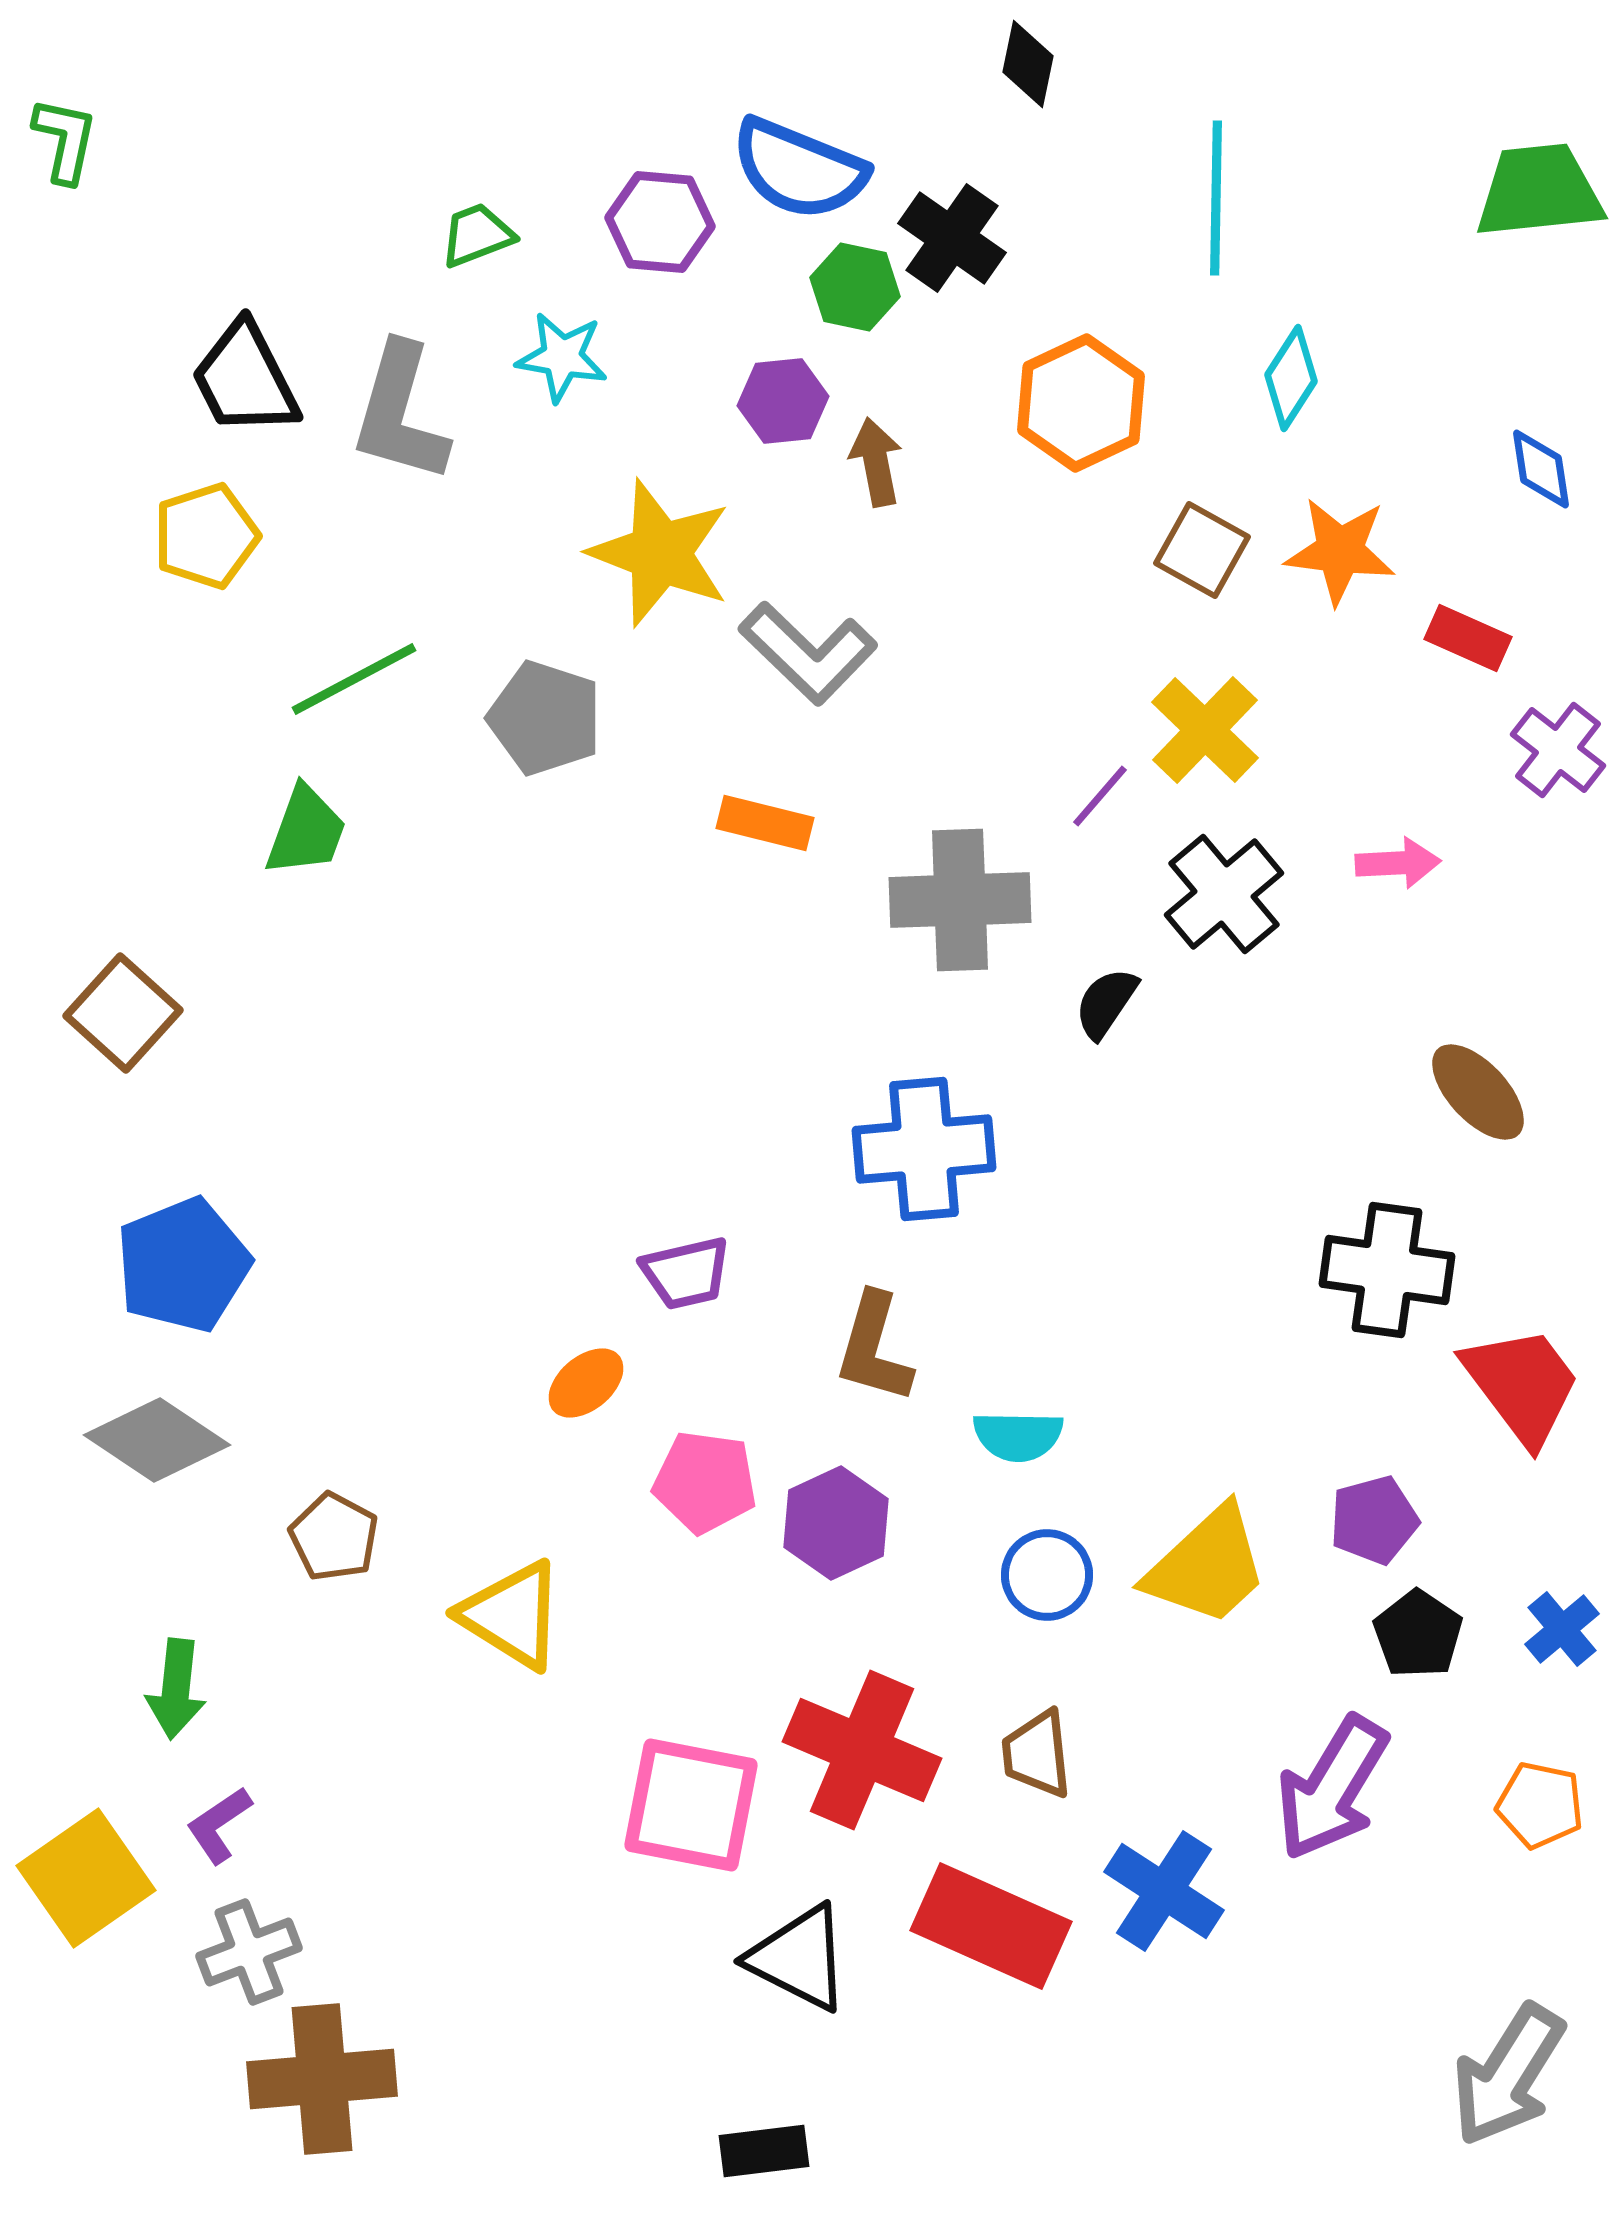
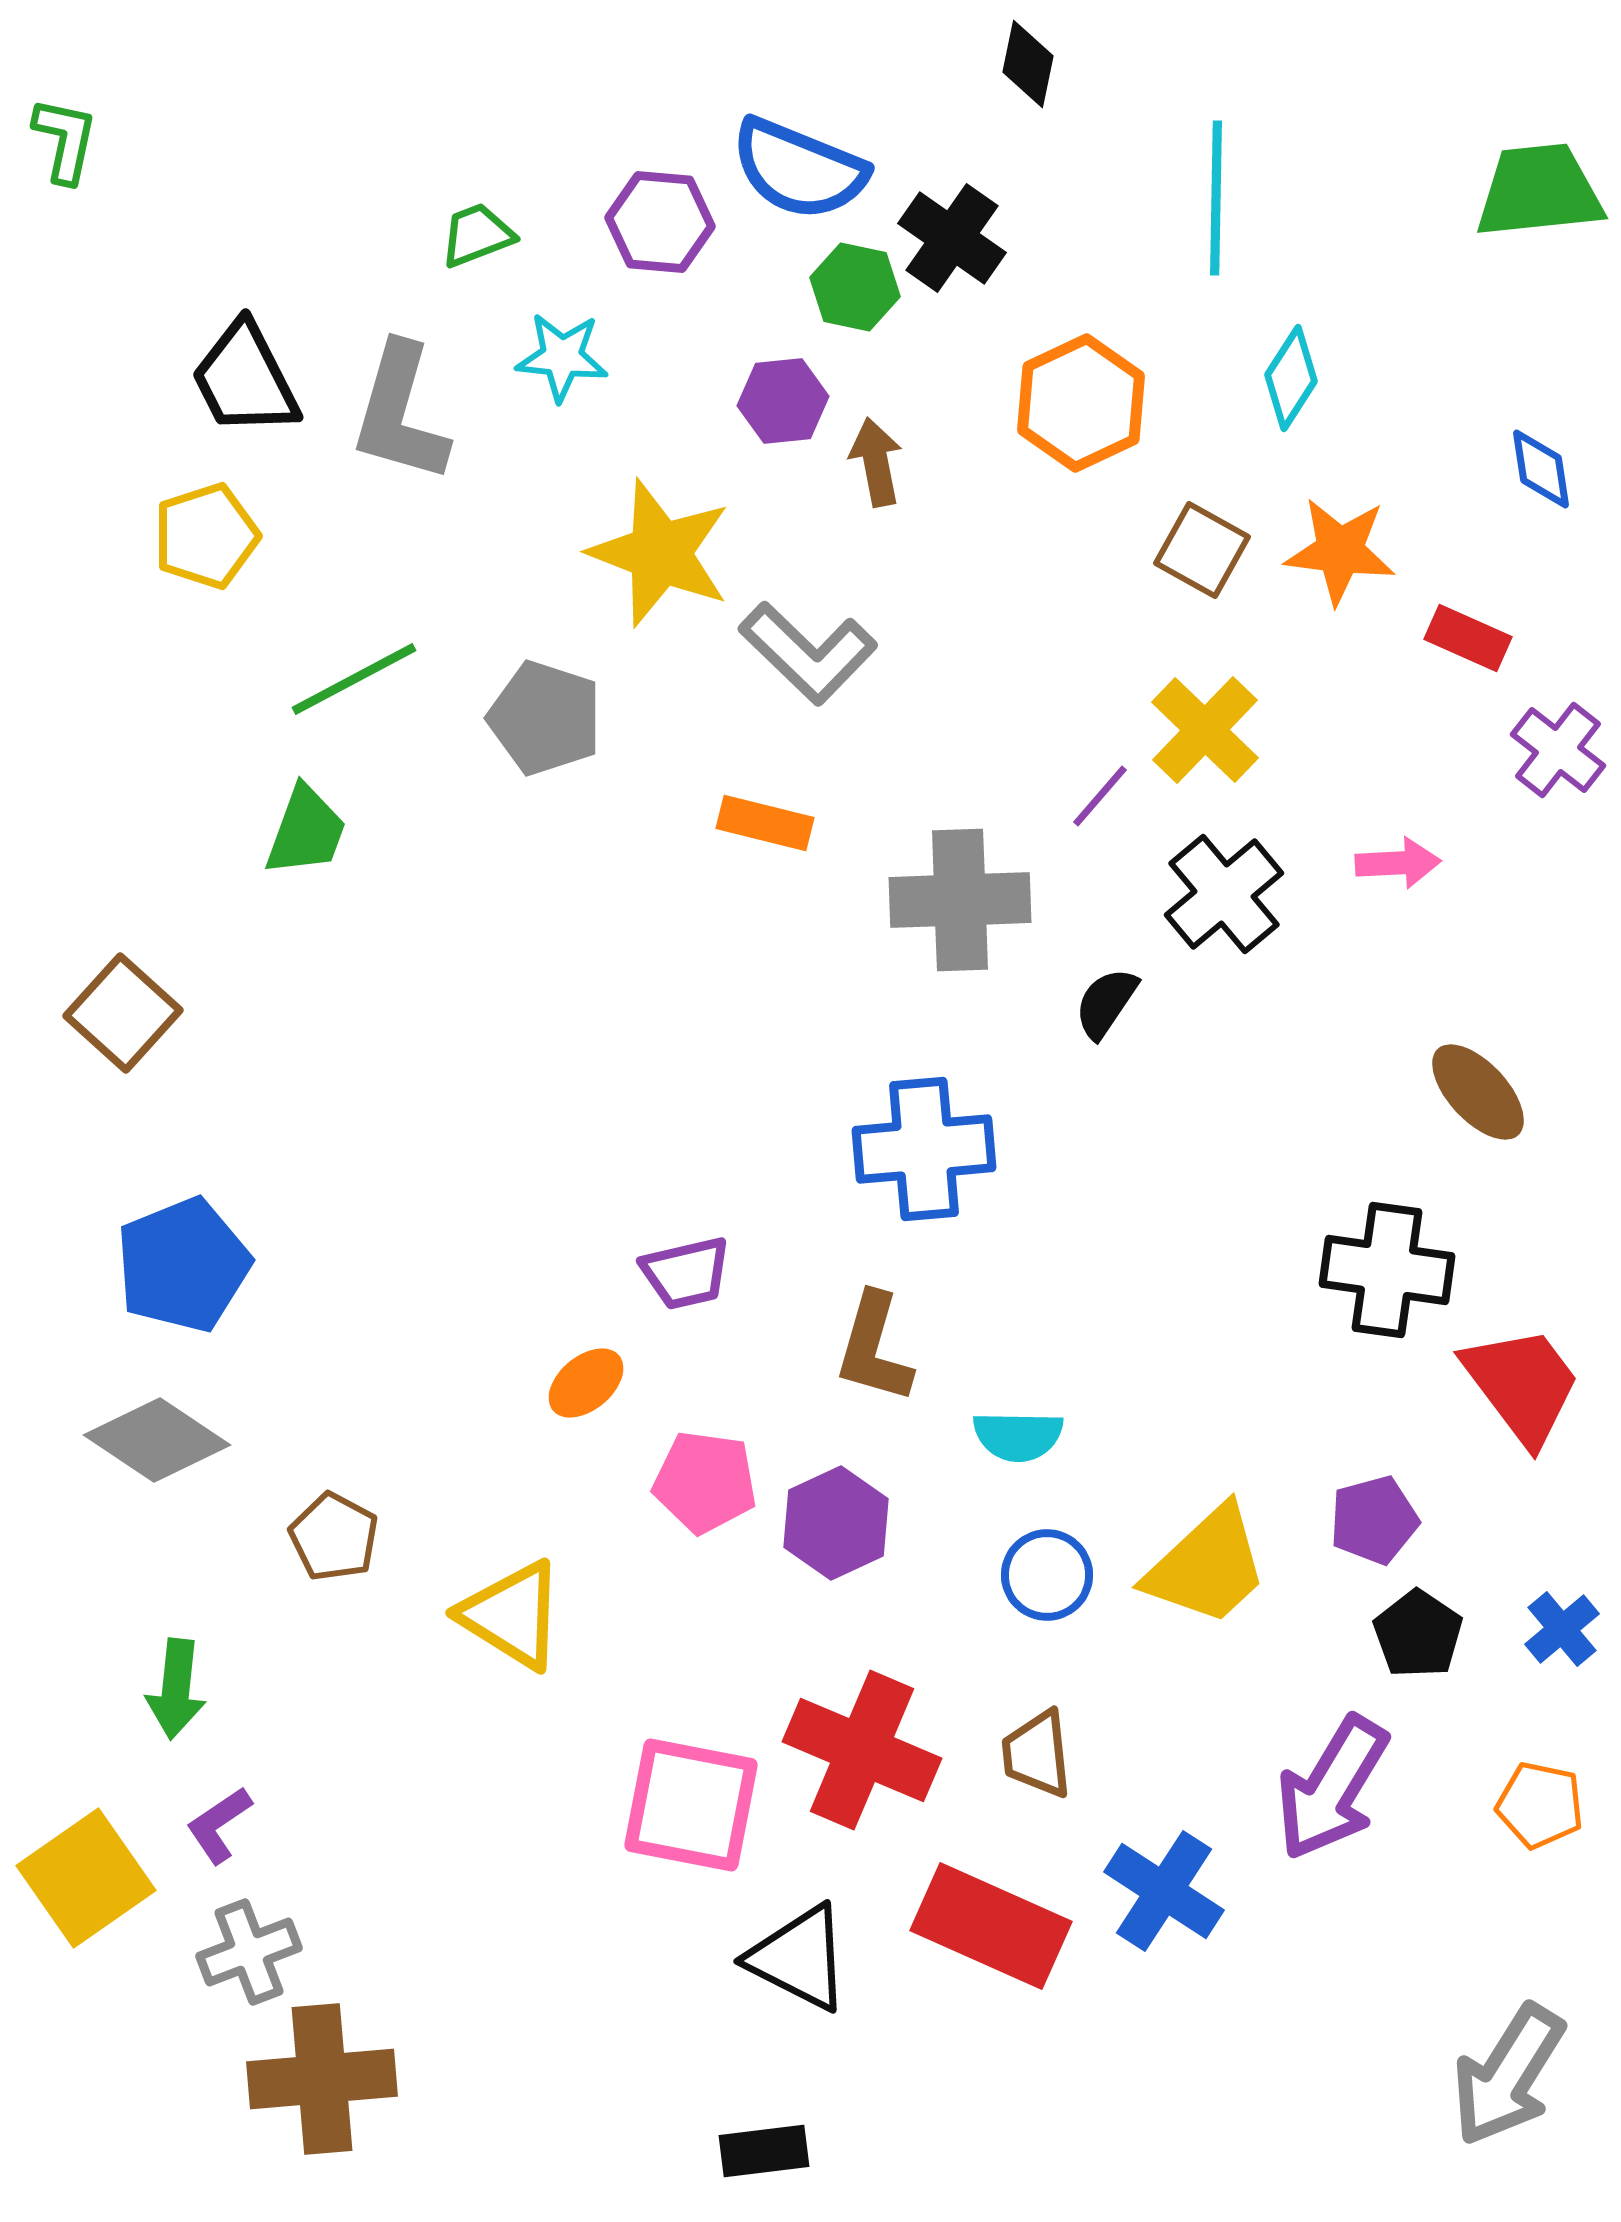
cyan star at (562, 357): rotated 4 degrees counterclockwise
